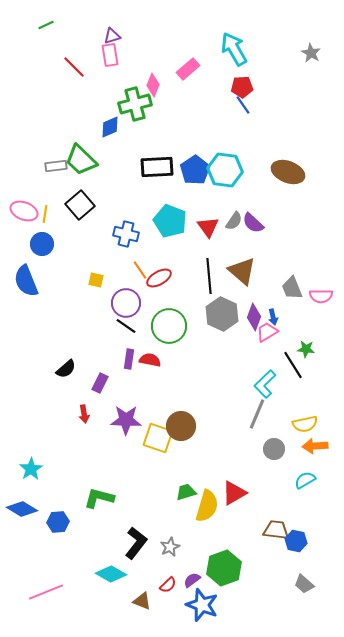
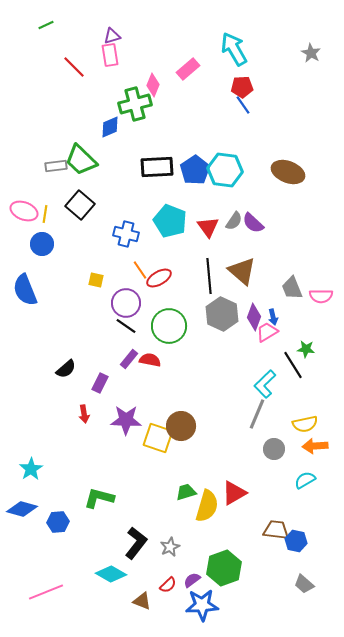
black square at (80, 205): rotated 8 degrees counterclockwise
blue semicircle at (26, 281): moved 1 px left, 9 px down
purple rectangle at (129, 359): rotated 30 degrees clockwise
blue diamond at (22, 509): rotated 16 degrees counterclockwise
blue star at (202, 605): rotated 24 degrees counterclockwise
